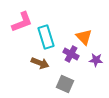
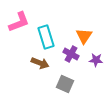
pink L-shape: moved 3 px left
orange triangle: moved 1 px up; rotated 18 degrees clockwise
